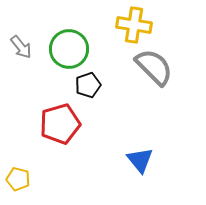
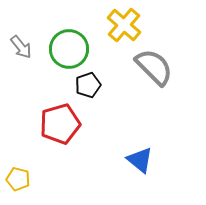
yellow cross: moved 10 px left; rotated 32 degrees clockwise
blue triangle: rotated 12 degrees counterclockwise
